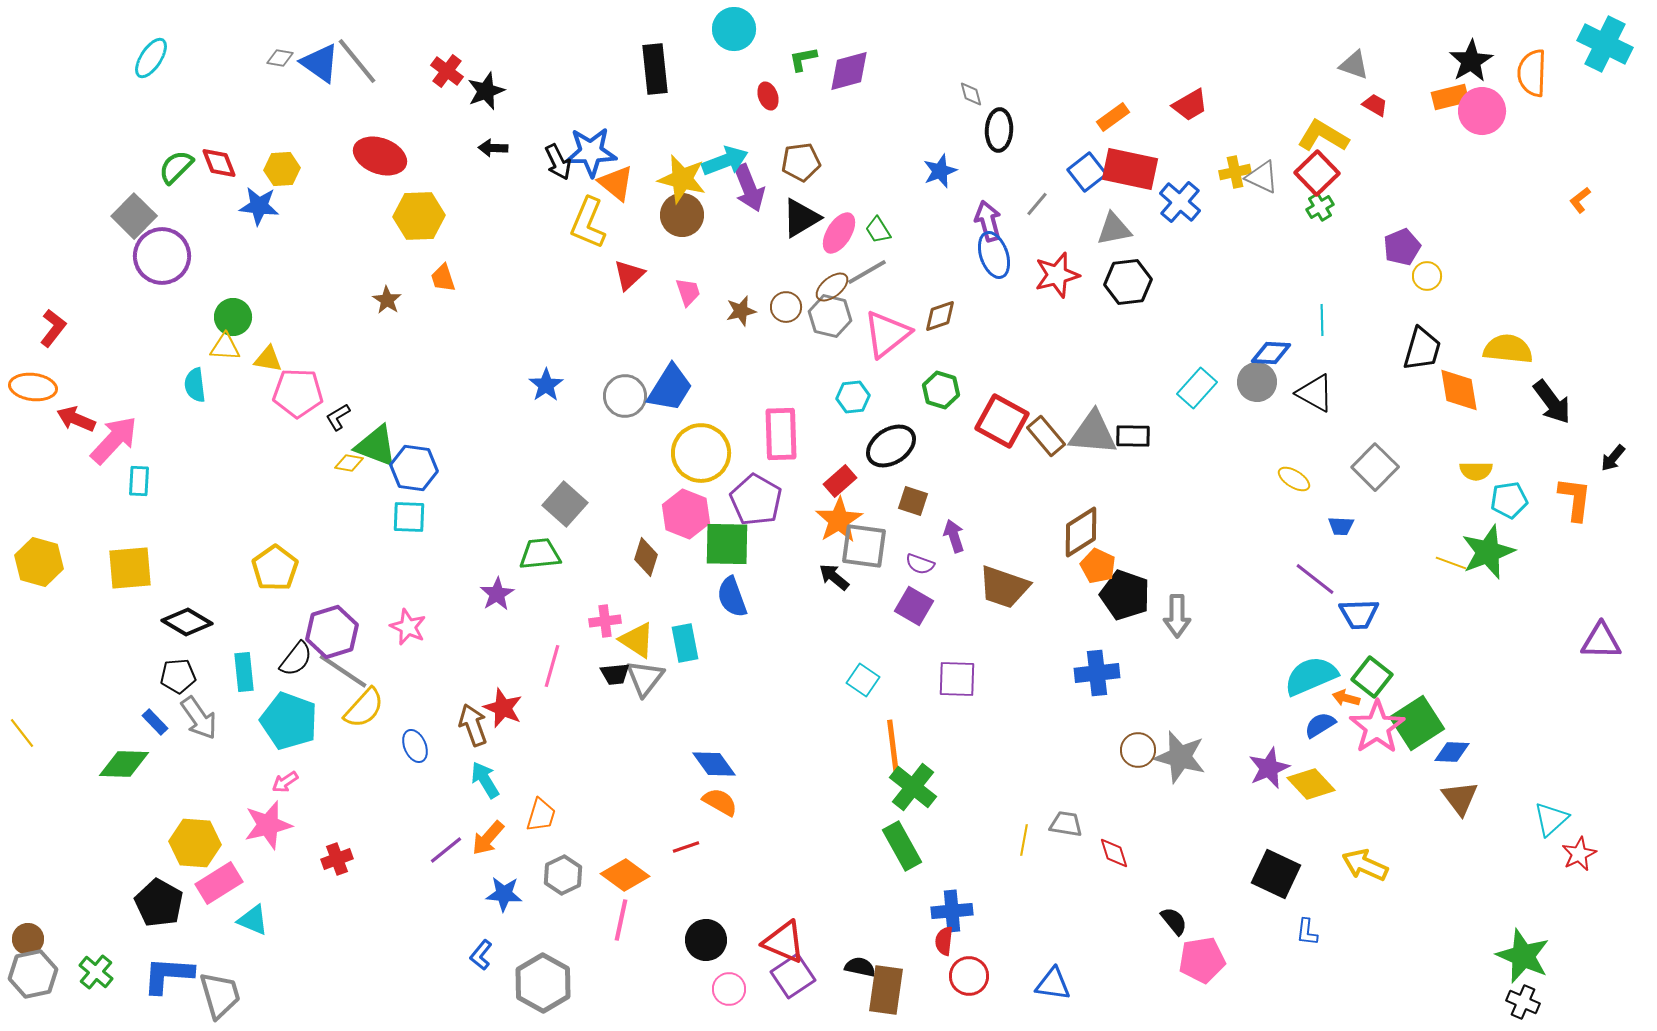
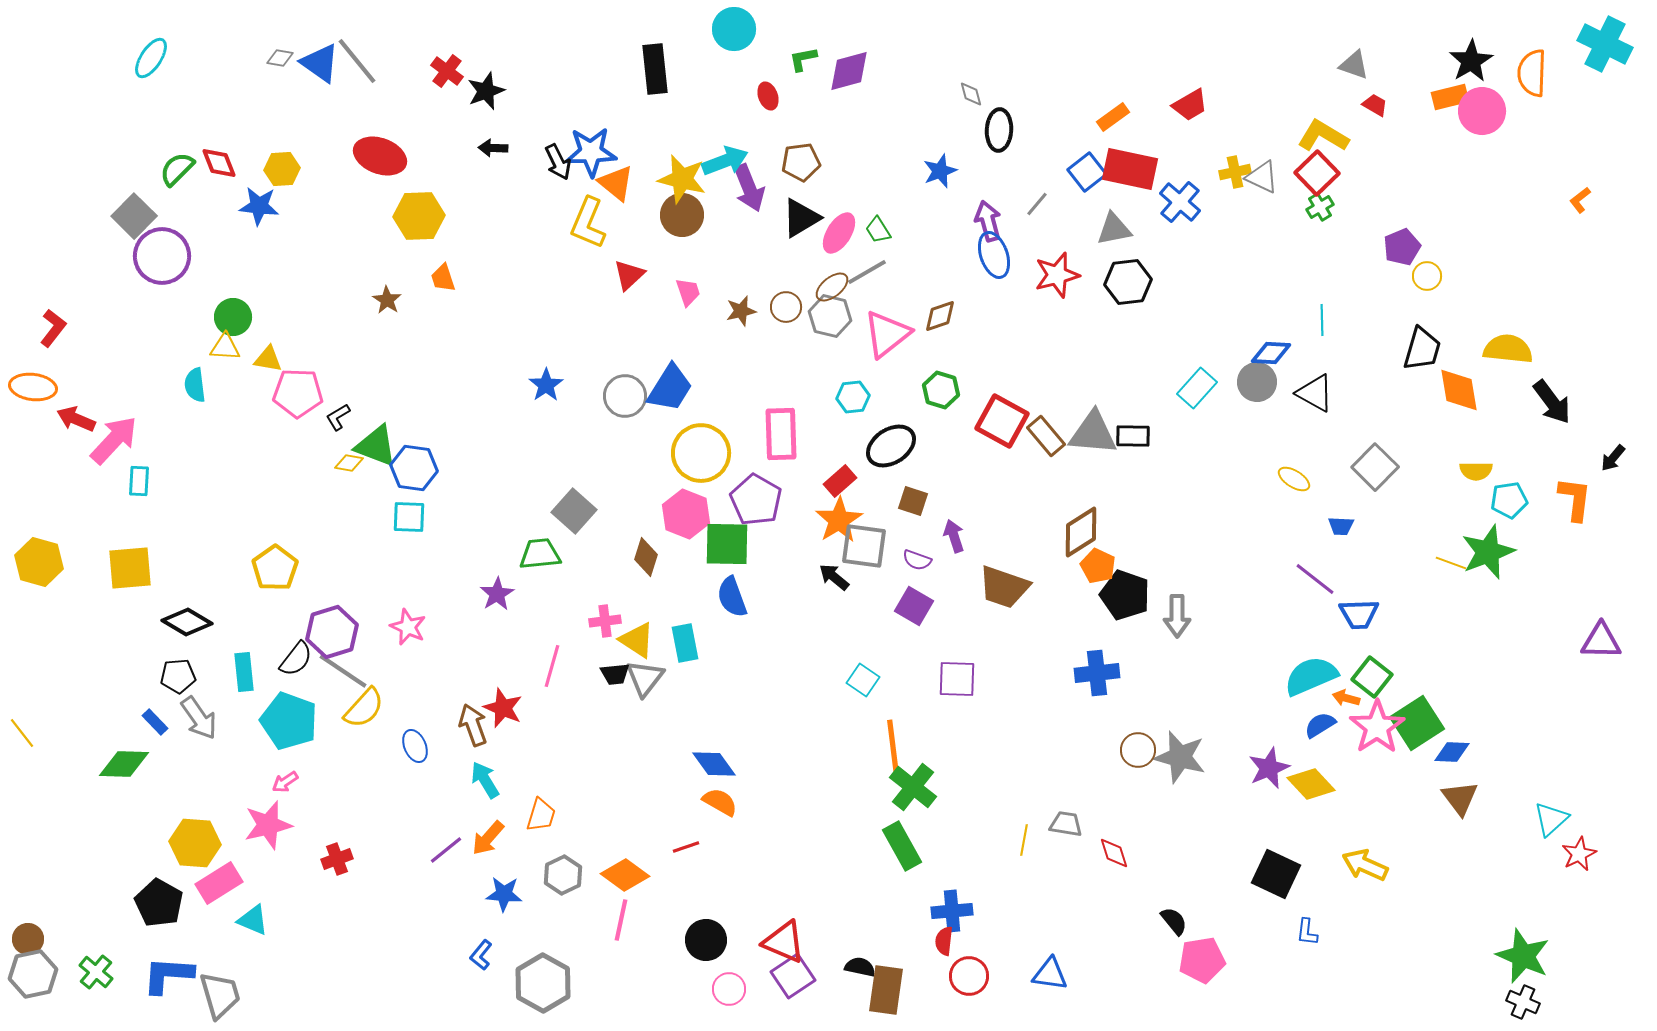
green semicircle at (176, 167): moved 1 px right, 2 px down
gray square at (565, 504): moved 9 px right, 7 px down
purple semicircle at (920, 564): moved 3 px left, 4 px up
blue triangle at (1053, 984): moved 3 px left, 10 px up
